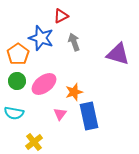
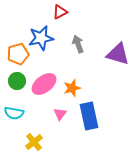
red triangle: moved 1 px left, 4 px up
blue star: rotated 30 degrees counterclockwise
gray arrow: moved 4 px right, 2 px down
orange pentagon: rotated 20 degrees clockwise
orange star: moved 2 px left, 4 px up
